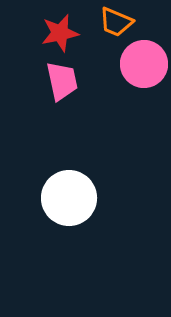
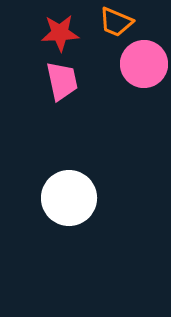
red star: rotated 9 degrees clockwise
